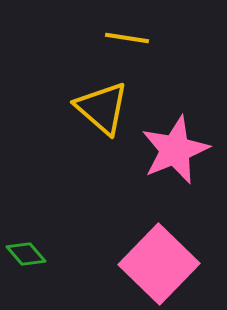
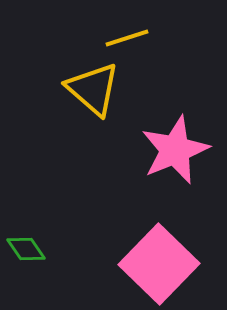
yellow line: rotated 27 degrees counterclockwise
yellow triangle: moved 9 px left, 19 px up
green diamond: moved 5 px up; rotated 6 degrees clockwise
